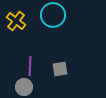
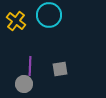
cyan circle: moved 4 px left
gray circle: moved 3 px up
